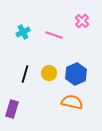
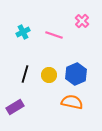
yellow circle: moved 2 px down
purple rectangle: moved 3 px right, 2 px up; rotated 42 degrees clockwise
